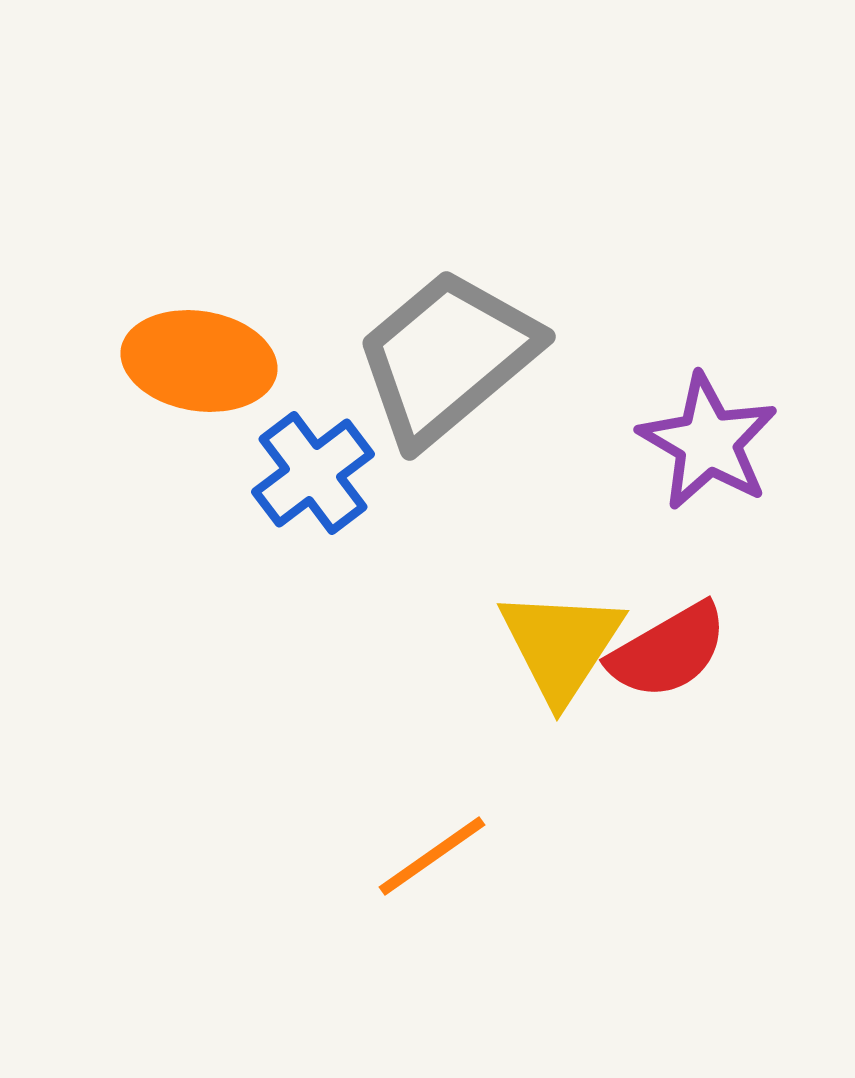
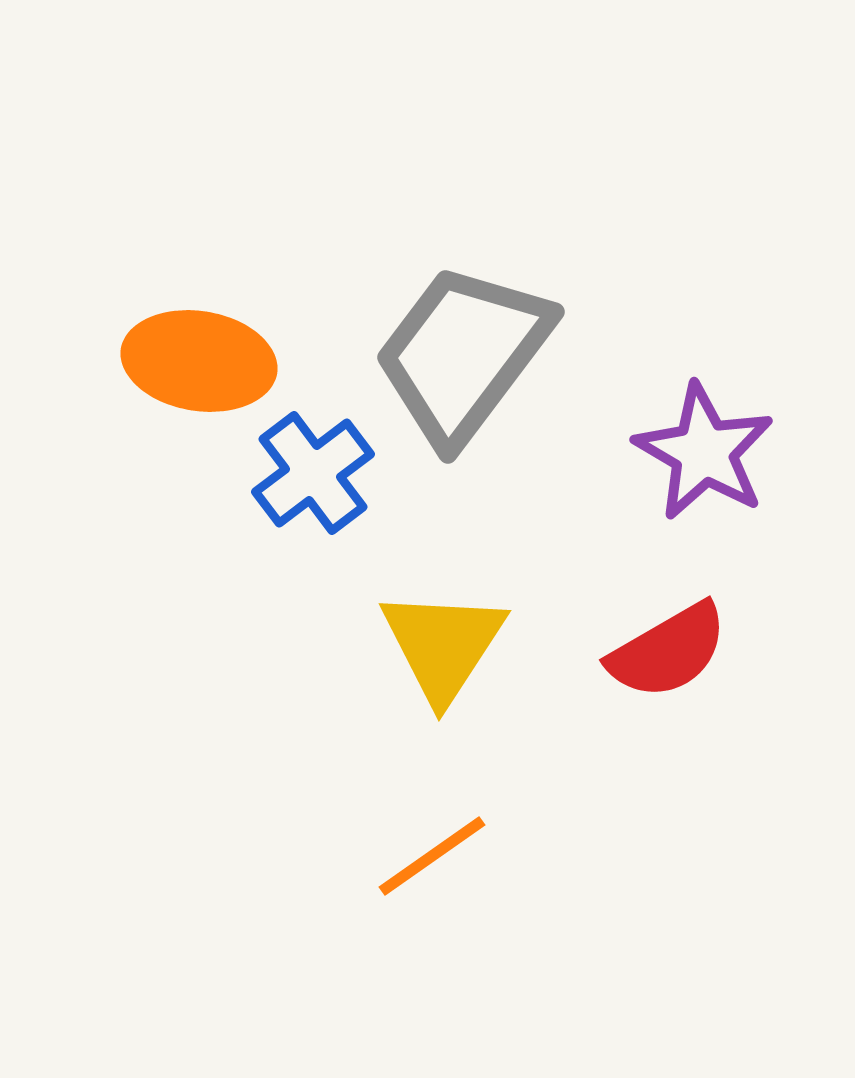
gray trapezoid: moved 16 px right, 3 px up; rotated 13 degrees counterclockwise
purple star: moved 4 px left, 10 px down
yellow triangle: moved 118 px left
